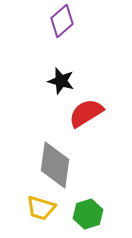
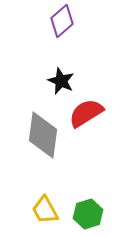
black star: rotated 8 degrees clockwise
gray diamond: moved 12 px left, 30 px up
yellow trapezoid: moved 4 px right, 2 px down; rotated 44 degrees clockwise
